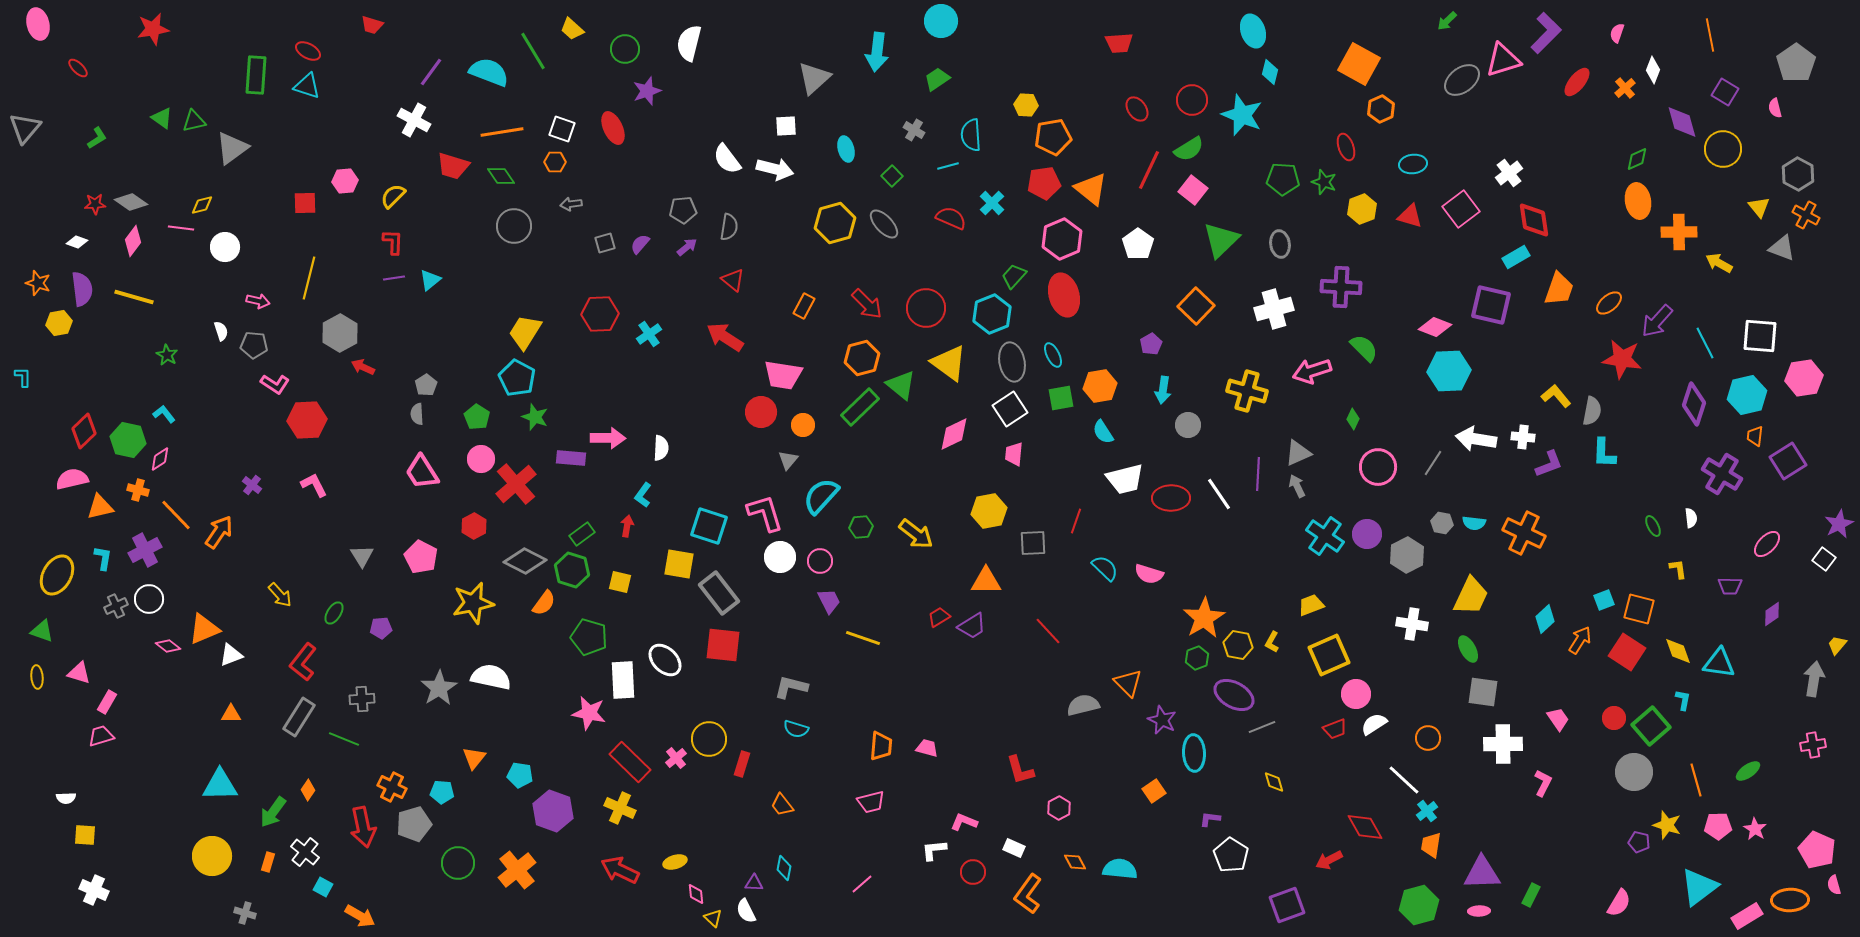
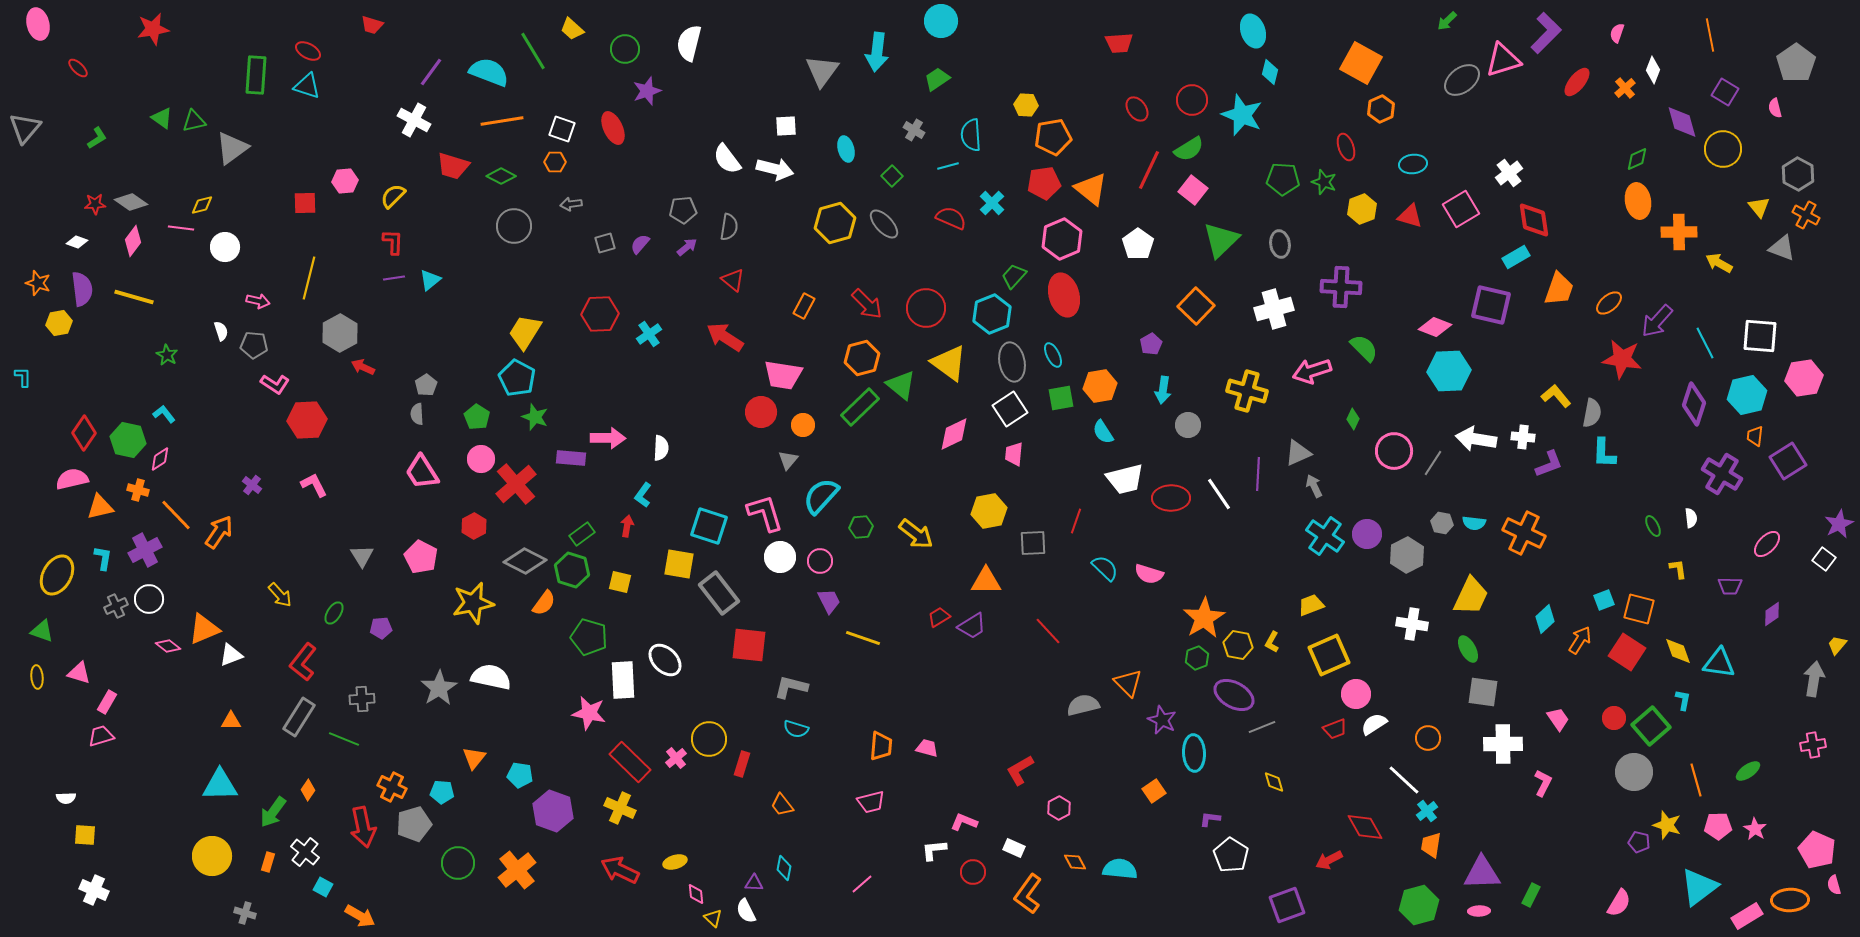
orange square at (1359, 64): moved 2 px right, 1 px up
gray triangle at (814, 78): moved 8 px right, 7 px up; rotated 12 degrees counterclockwise
orange line at (502, 132): moved 11 px up
green diamond at (501, 176): rotated 28 degrees counterclockwise
pink square at (1461, 209): rotated 6 degrees clockwise
gray semicircle at (1592, 411): moved 2 px down
red diamond at (84, 431): moved 2 px down; rotated 12 degrees counterclockwise
pink circle at (1378, 467): moved 16 px right, 16 px up
gray arrow at (1297, 486): moved 17 px right
red square at (723, 645): moved 26 px right
orange triangle at (231, 714): moved 7 px down
red L-shape at (1020, 770): rotated 76 degrees clockwise
